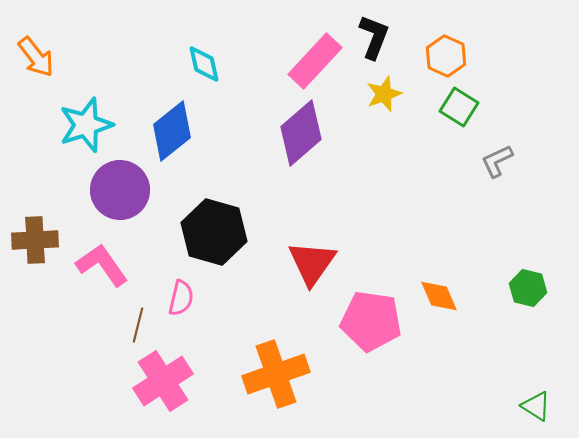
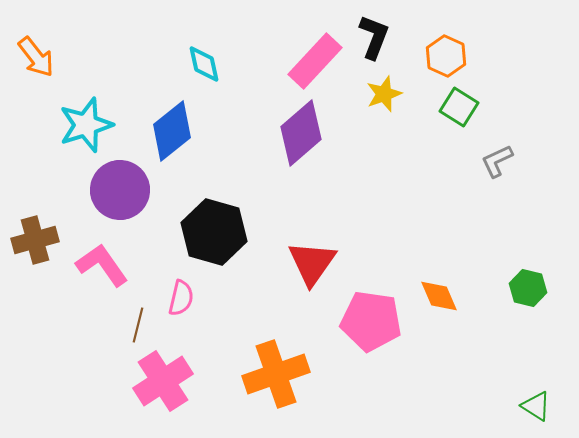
brown cross: rotated 12 degrees counterclockwise
